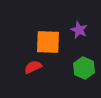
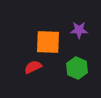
purple star: rotated 24 degrees counterclockwise
green hexagon: moved 7 px left
